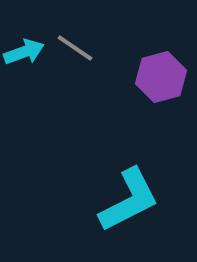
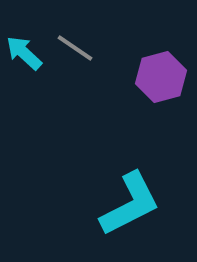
cyan arrow: moved 1 px down; rotated 117 degrees counterclockwise
cyan L-shape: moved 1 px right, 4 px down
